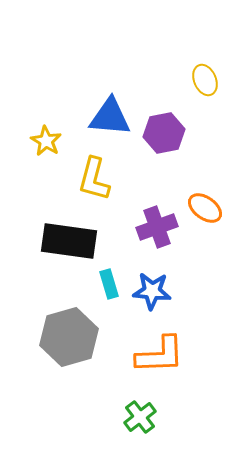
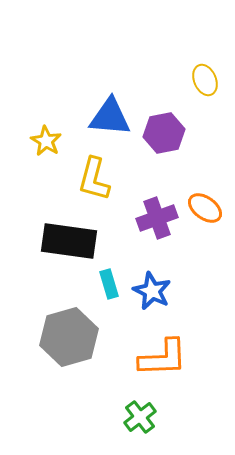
purple cross: moved 9 px up
blue star: rotated 21 degrees clockwise
orange L-shape: moved 3 px right, 3 px down
